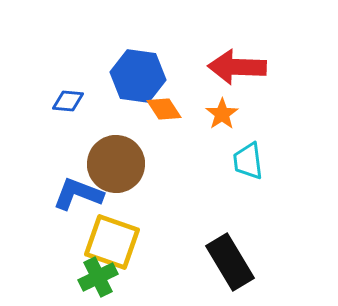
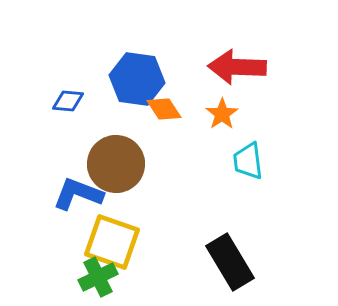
blue hexagon: moved 1 px left, 3 px down
